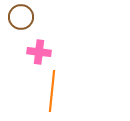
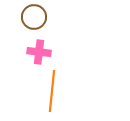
brown circle: moved 13 px right
